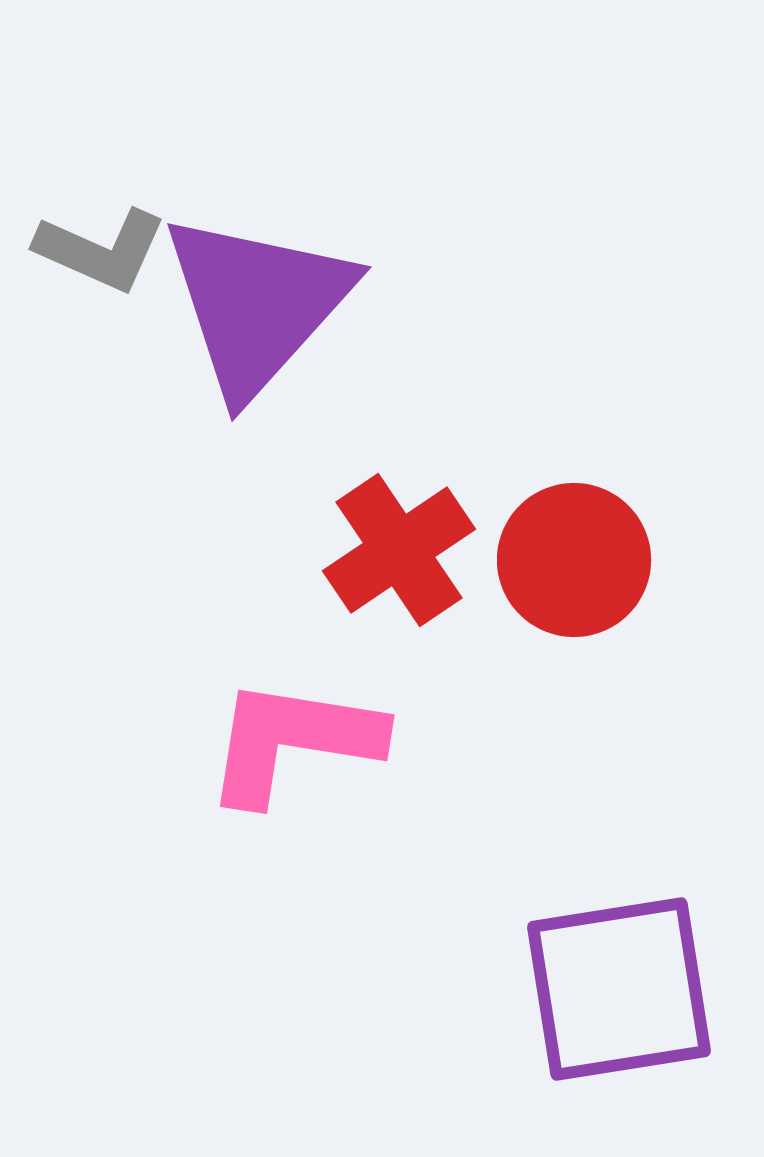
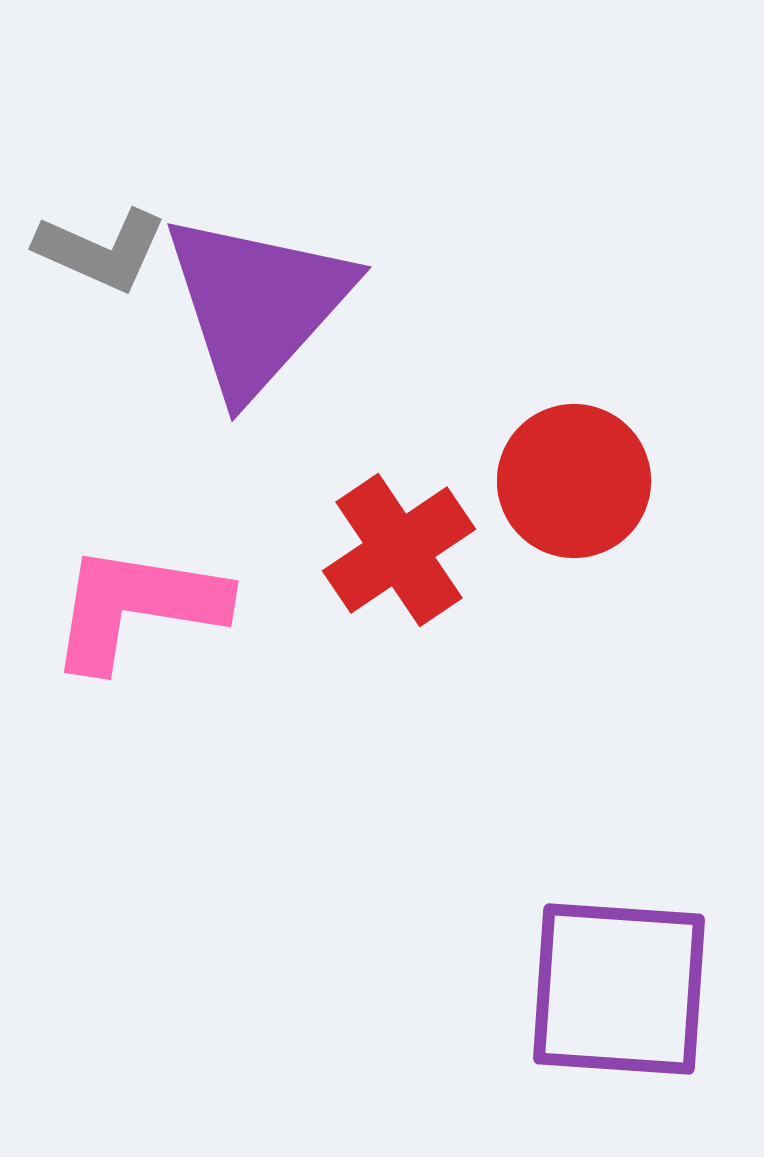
red circle: moved 79 px up
pink L-shape: moved 156 px left, 134 px up
purple square: rotated 13 degrees clockwise
